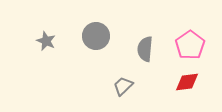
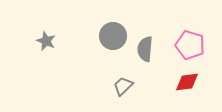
gray circle: moved 17 px right
pink pentagon: rotated 20 degrees counterclockwise
